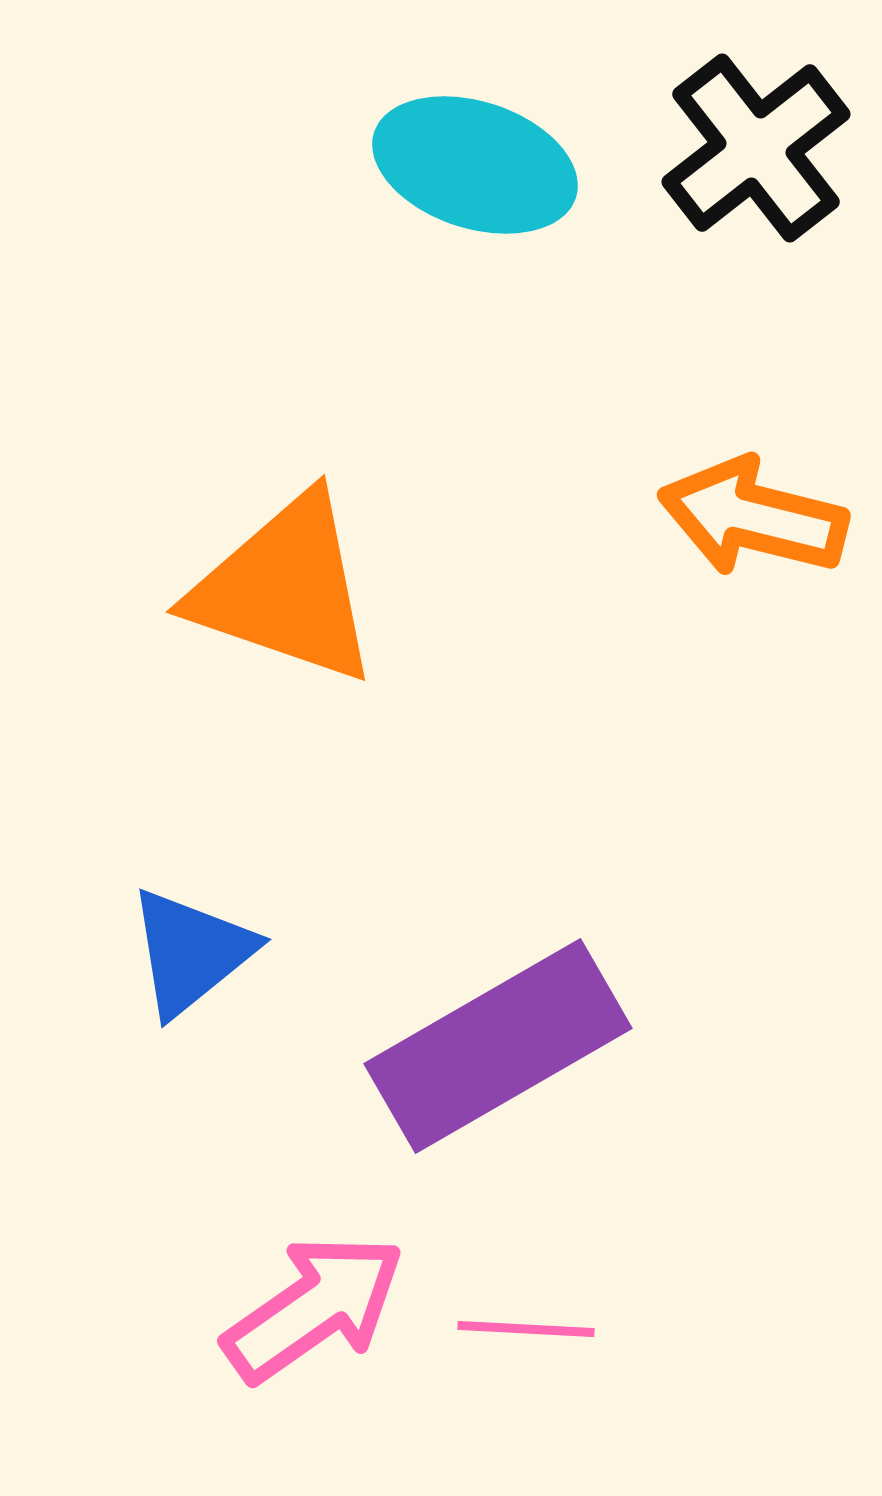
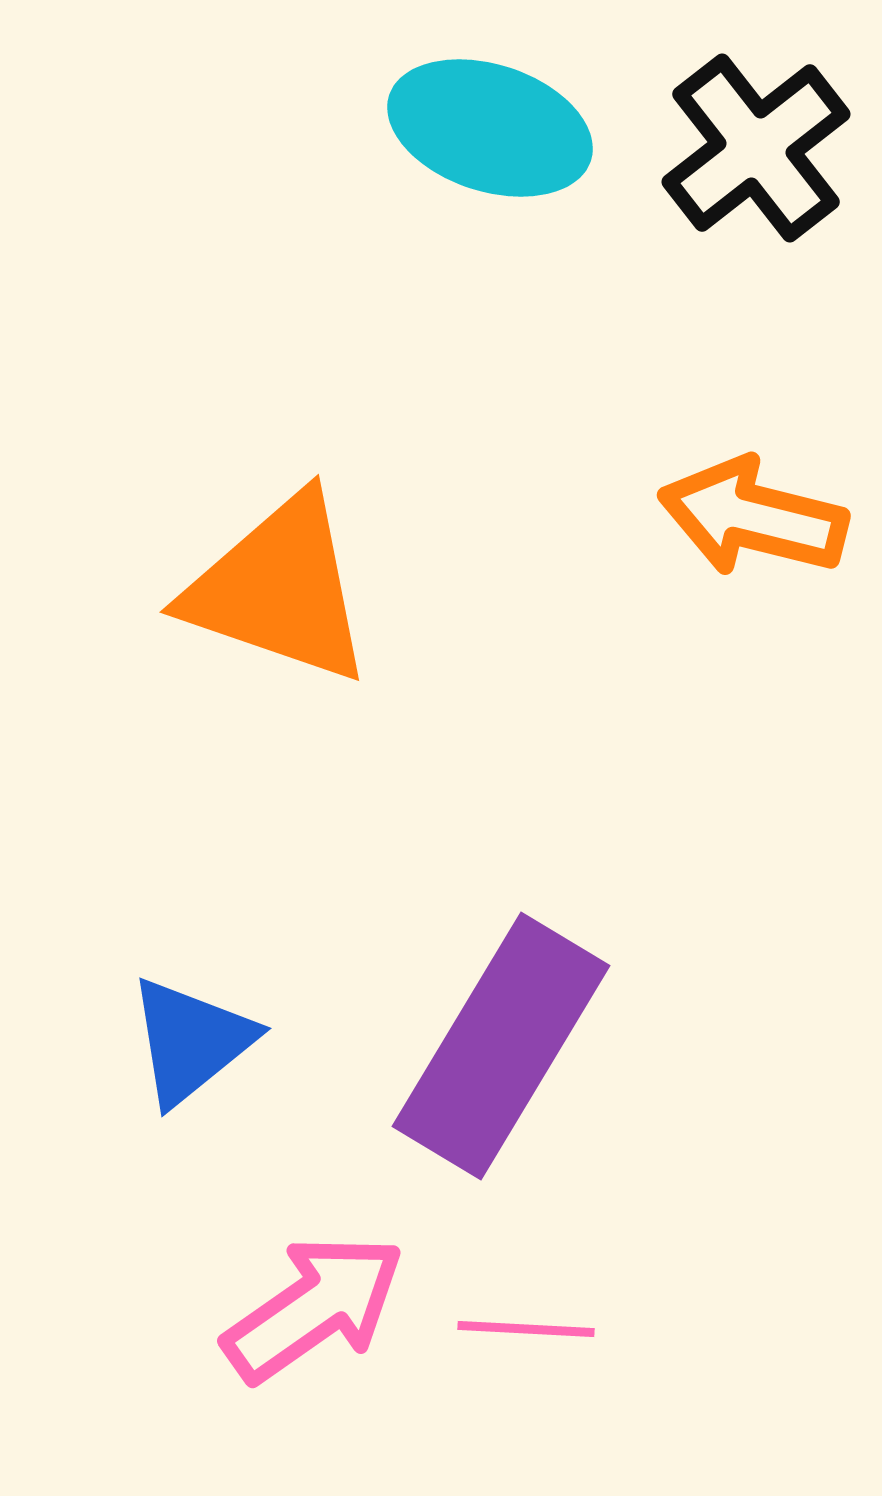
cyan ellipse: moved 15 px right, 37 px up
orange triangle: moved 6 px left
blue triangle: moved 89 px down
purple rectangle: moved 3 px right; rotated 29 degrees counterclockwise
